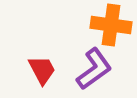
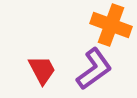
orange cross: rotated 12 degrees clockwise
